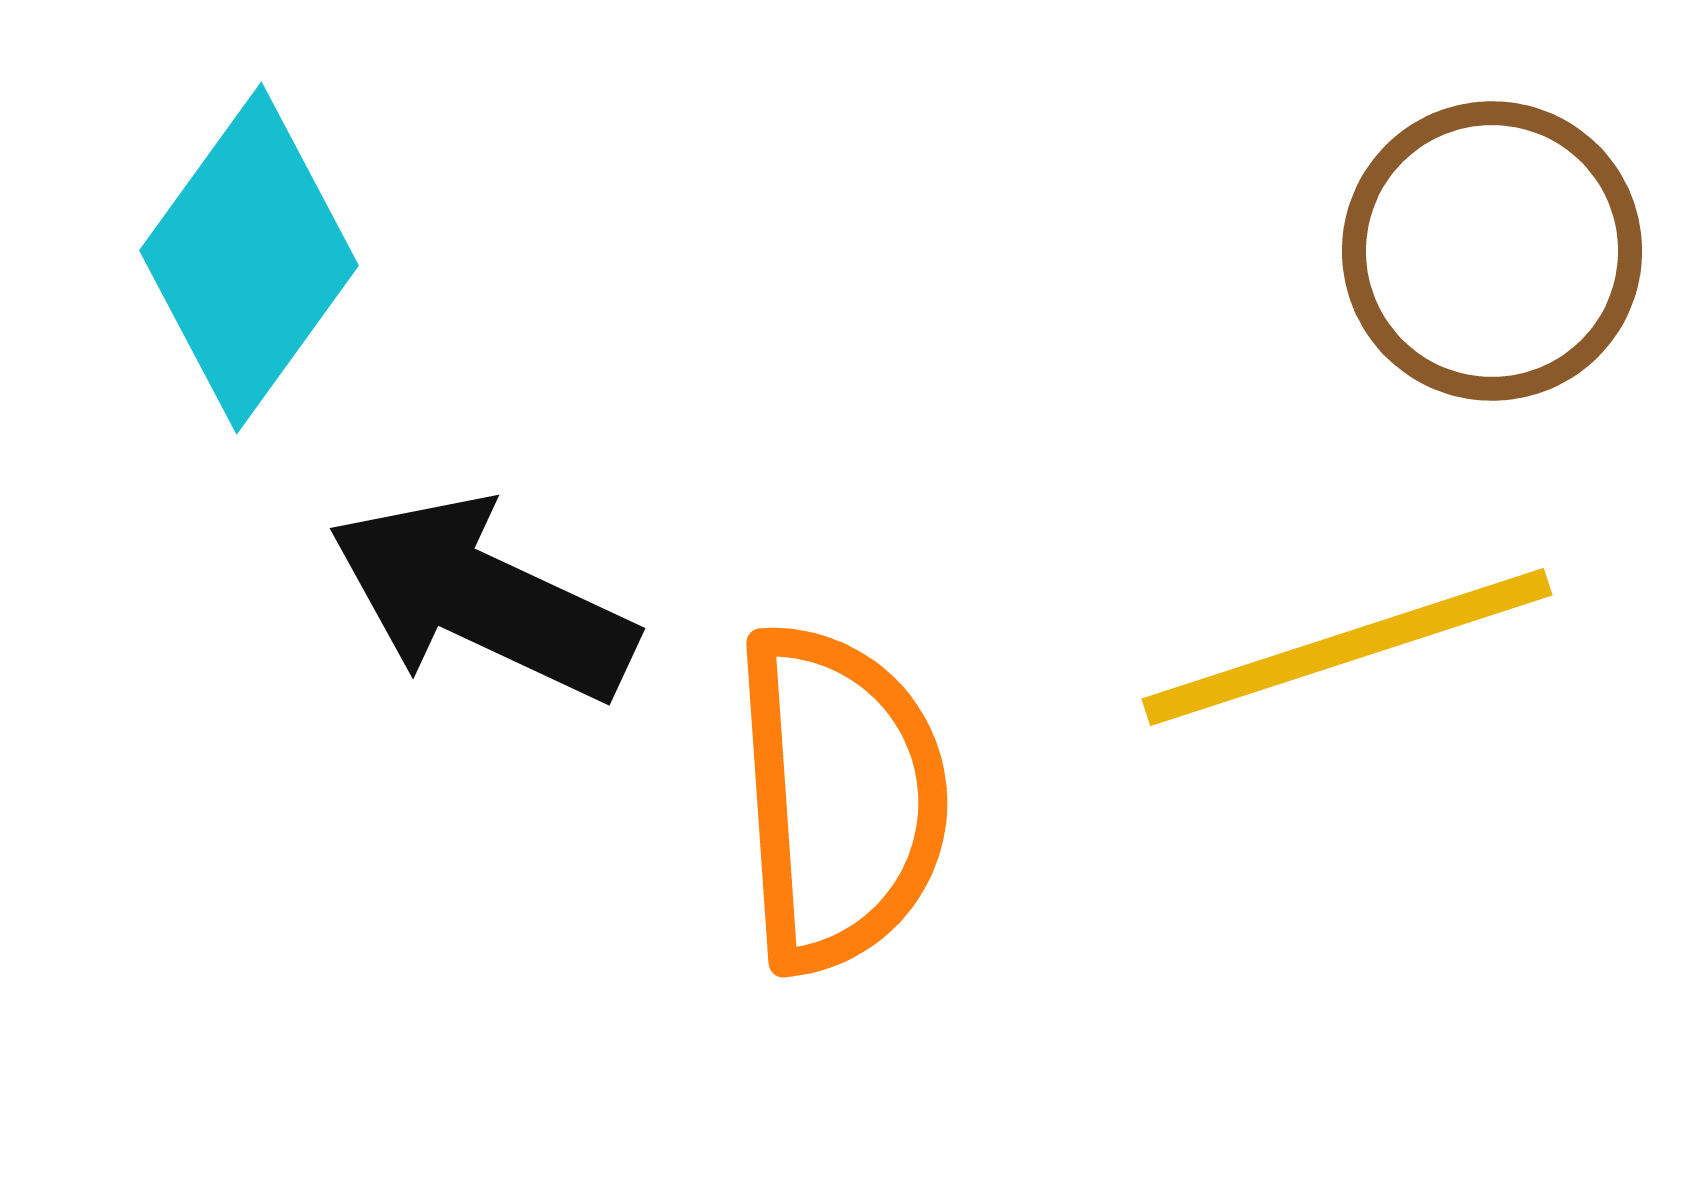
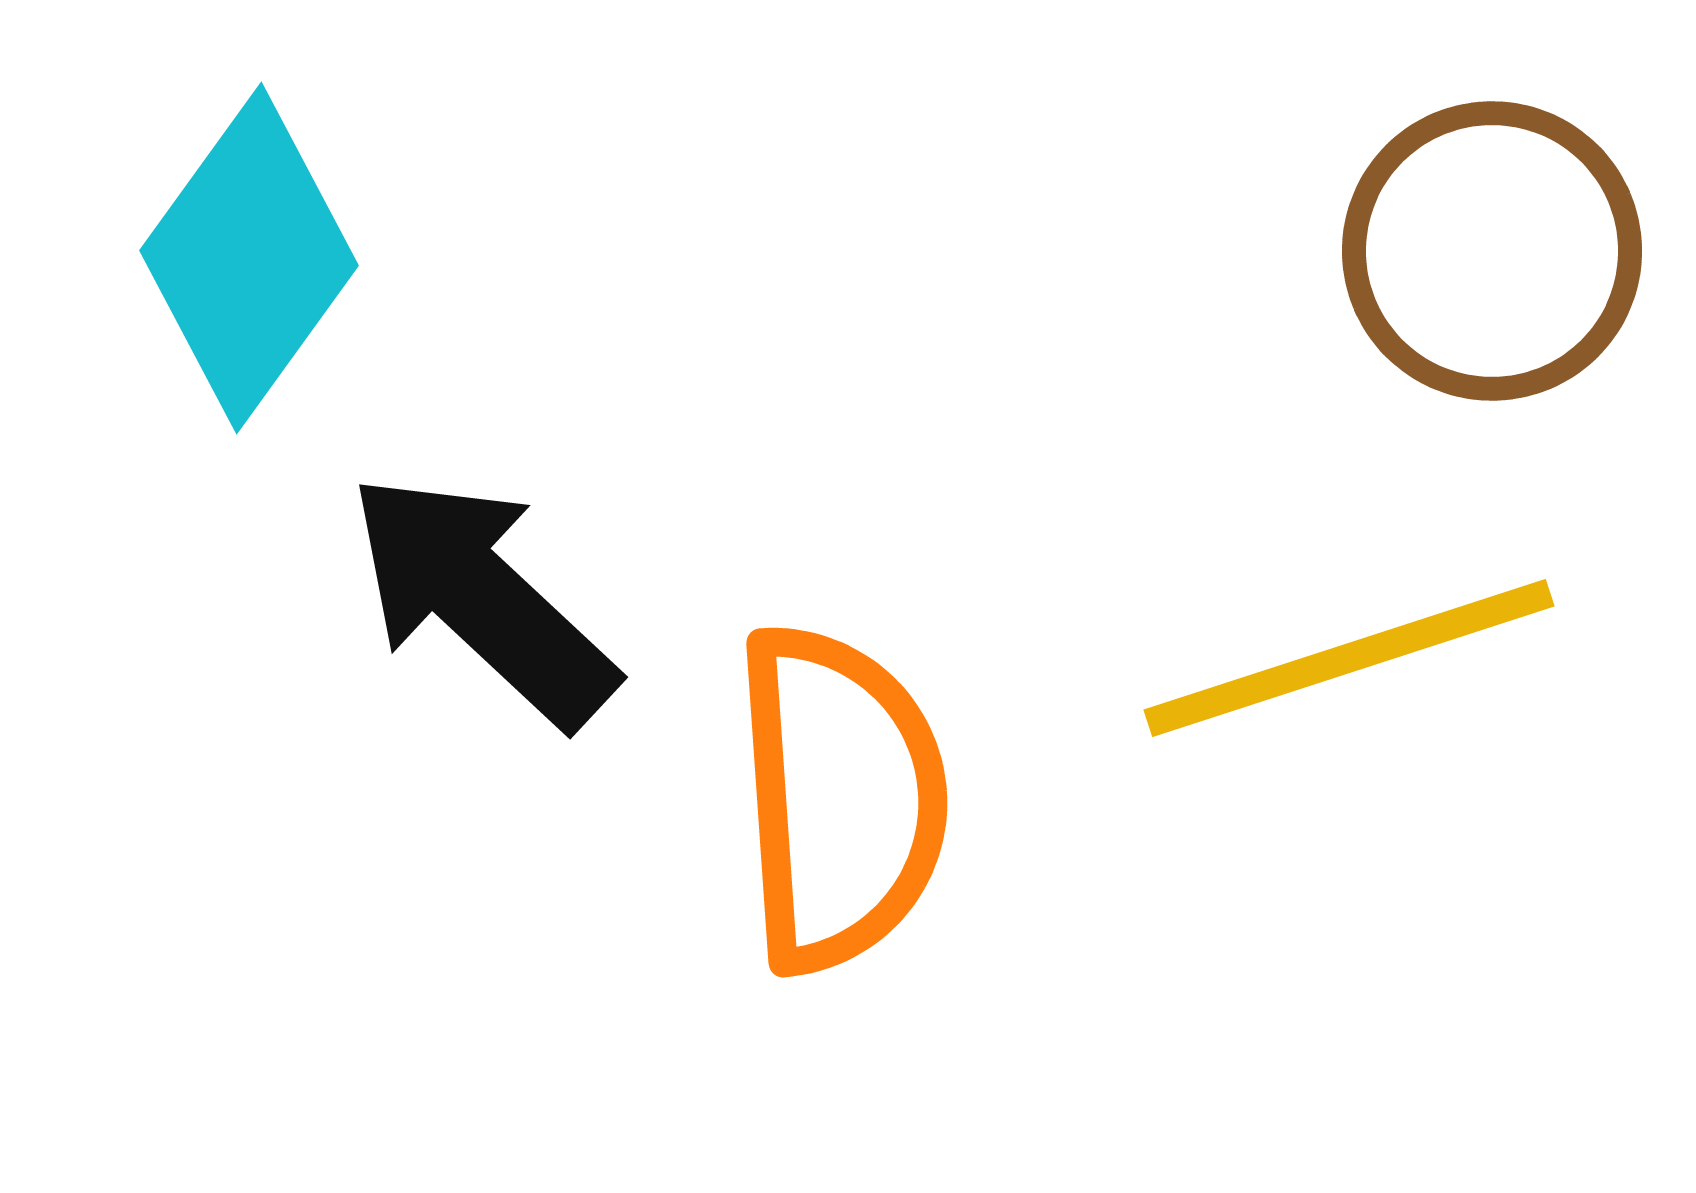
black arrow: rotated 18 degrees clockwise
yellow line: moved 2 px right, 11 px down
